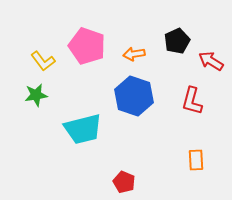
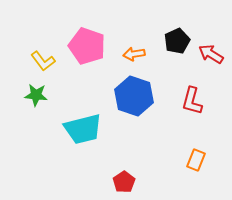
red arrow: moved 7 px up
green star: rotated 15 degrees clockwise
orange rectangle: rotated 25 degrees clockwise
red pentagon: rotated 15 degrees clockwise
